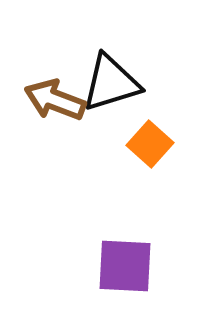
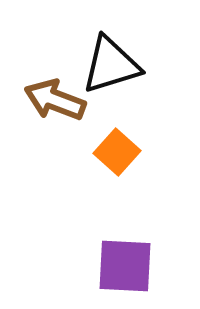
black triangle: moved 18 px up
orange square: moved 33 px left, 8 px down
